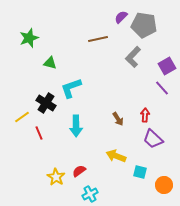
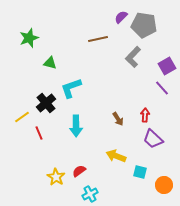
black cross: rotated 18 degrees clockwise
